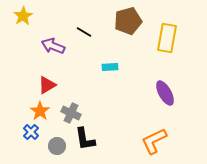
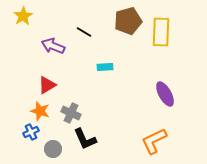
yellow rectangle: moved 6 px left, 6 px up; rotated 8 degrees counterclockwise
cyan rectangle: moved 5 px left
purple ellipse: moved 1 px down
orange star: rotated 18 degrees counterclockwise
blue cross: rotated 21 degrees clockwise
black L-shape: rotated 15 degrees counterclockwise
gray circle: moved 4 px left, 3 px down
